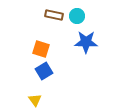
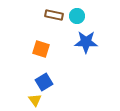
blue square: moved 11 px down
